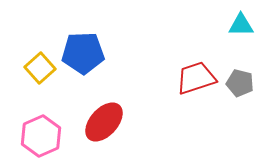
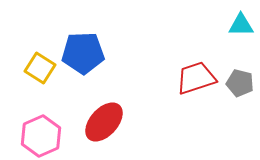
yellow square: rotated 16 degrees counterclockwise
